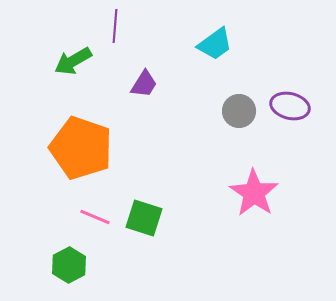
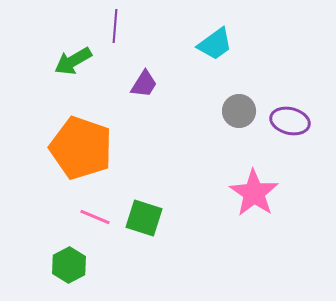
purple ellipse: moved 15 px down
